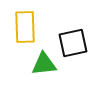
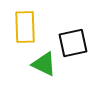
green triangle: rotated 32 degrees clockwise
